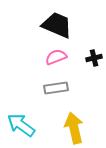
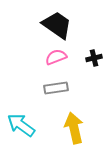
black trapezoid: rotated 12 degrees clockwise
